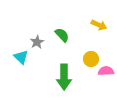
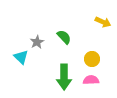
yellow arrow: moved 4 px right, 3 px up
green semicircle: moved 2 px right, 2 px down
yellow circle: moved 1 px right
pink semicircle: moved 15 px left, 9 px down
